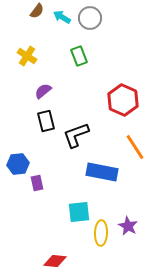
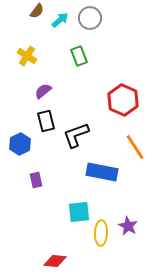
cyan arrow: moved 2 px left, 3 px down; rotated 108 degrees clockwise
blue hexagon: moved 2 px right, 20 px up; rotated 20 degrees counterclockwise
purple rectangle: moved 1 px left, 3 px up
